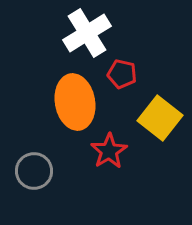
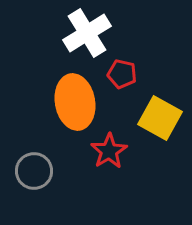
yellow square: rotated 9 degrees counterclockwise
